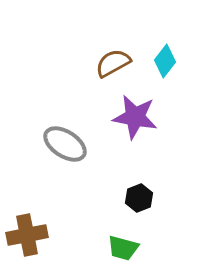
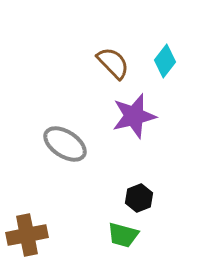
brown semicircle: rotated 75 degrees clockwise
purple star: moved 1 px left, 1 px up; rotated 24 degrees counterclockwise
green trapezoid: moved 13 px up
